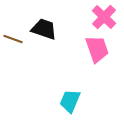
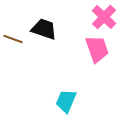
cyan trapezoid: moved 4 px left
